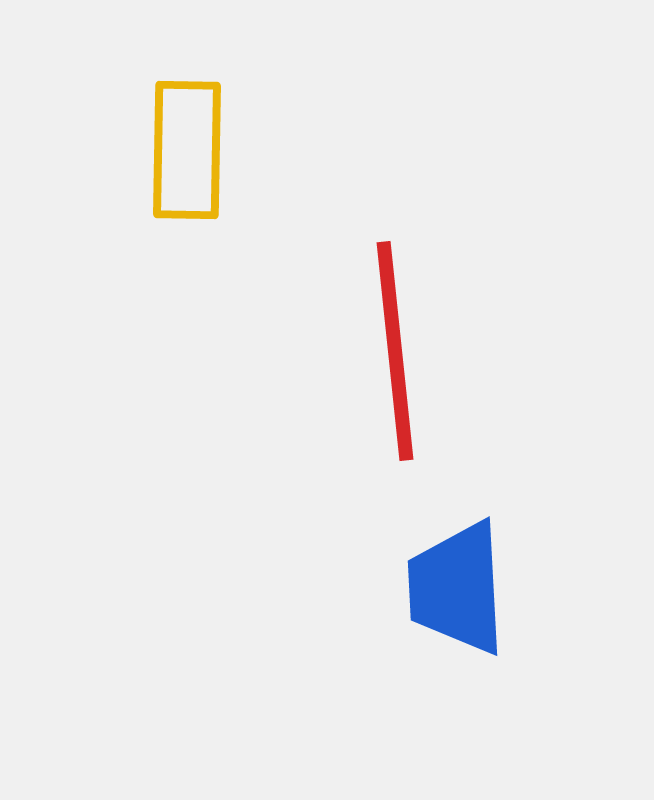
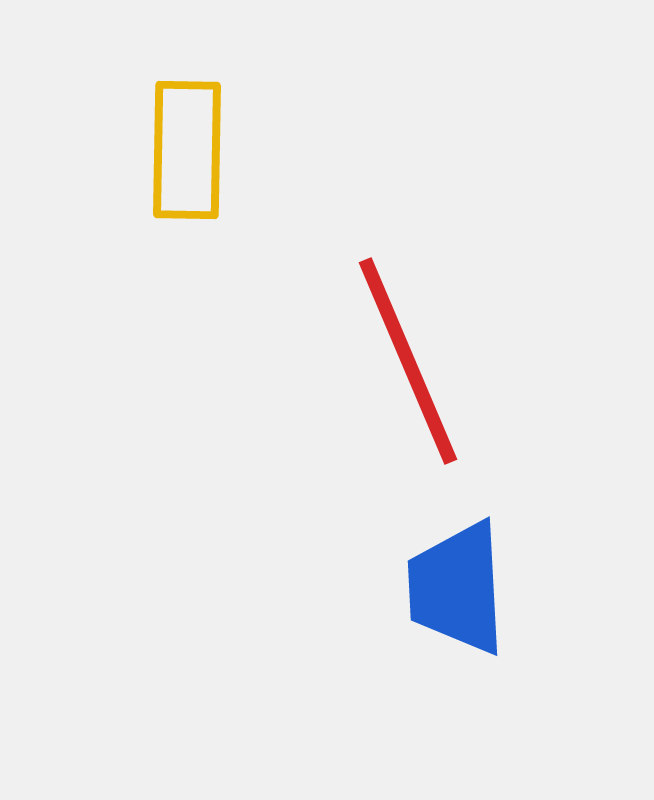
red line: moved 13 px right, 10 px down; rotated 17 degrees counterclockwise
